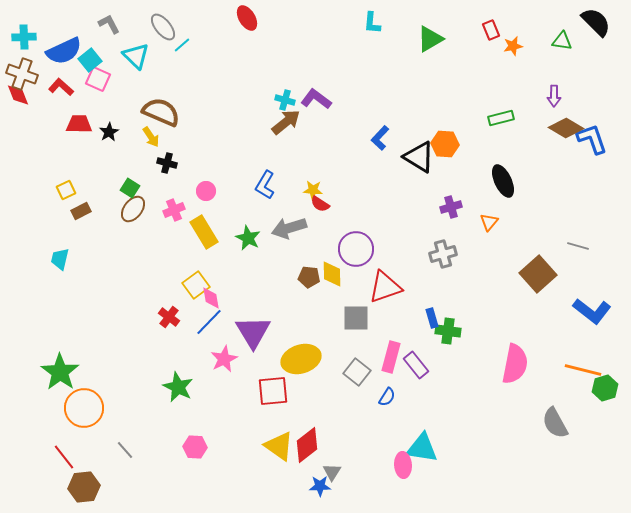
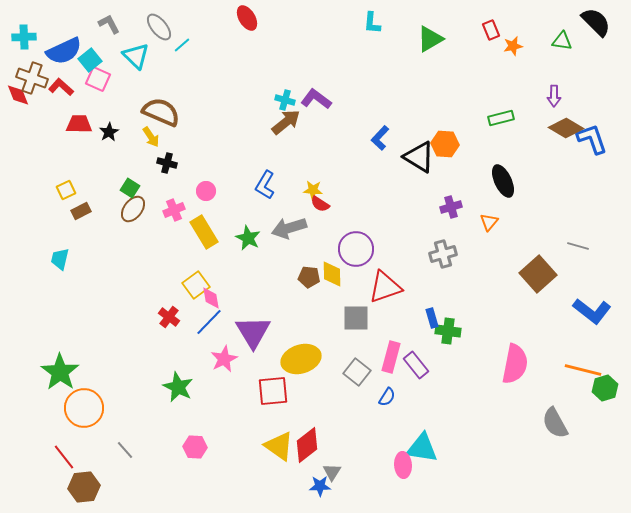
gray ellipse at (163, 27): moved 4 px left
brown cross at (22, 74): moved 10 px right, 4 px down
